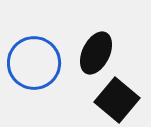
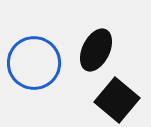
black ellipse: moved 3 px up
